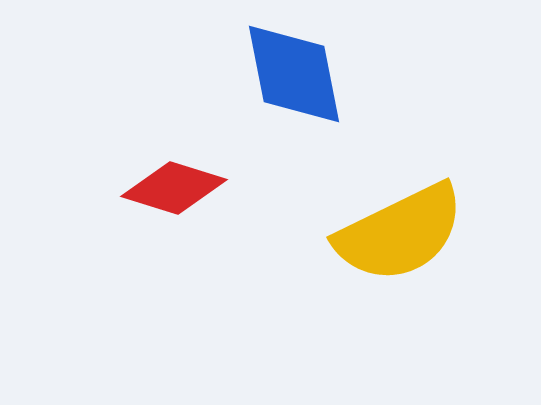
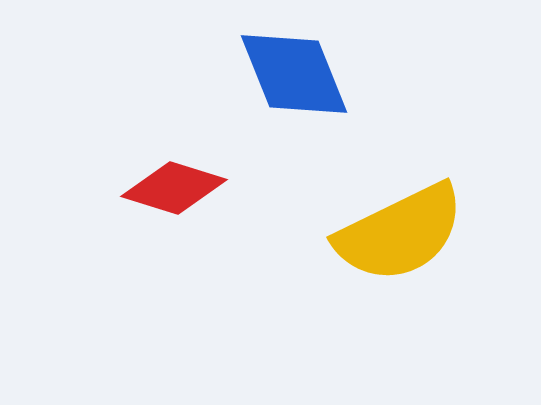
blue diamond: rotated 11 degrees counterclockwise
